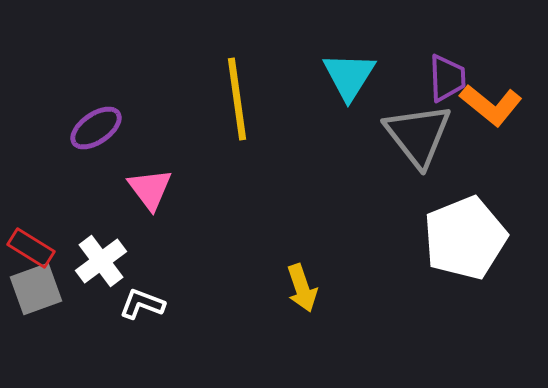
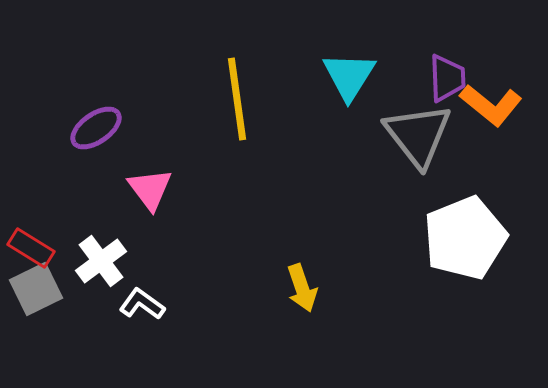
gray square: rotated 6 degrees counterclockwise
white L-shape: rotated 15 degrees clockwise
